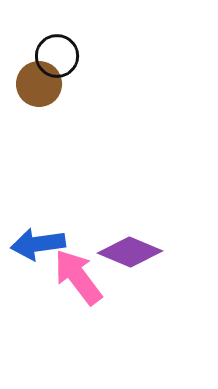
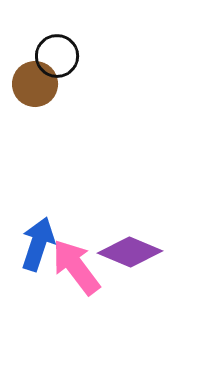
brown circle: moved 4 px left
blue arrow: rotated 116 degrees clockwise
pink arrow: moved 2 px left, 10 px up
